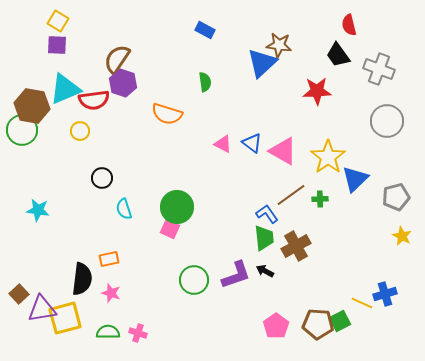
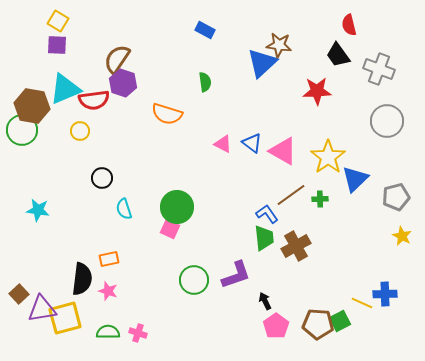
black arrow at (265, 271): moved 30 px down; rotated 36 degrees clockwise
pink star at (111, 293): moved 3 px left, 2 px up
blue cross at (385, 294): rotated 15 degrees clockwise
